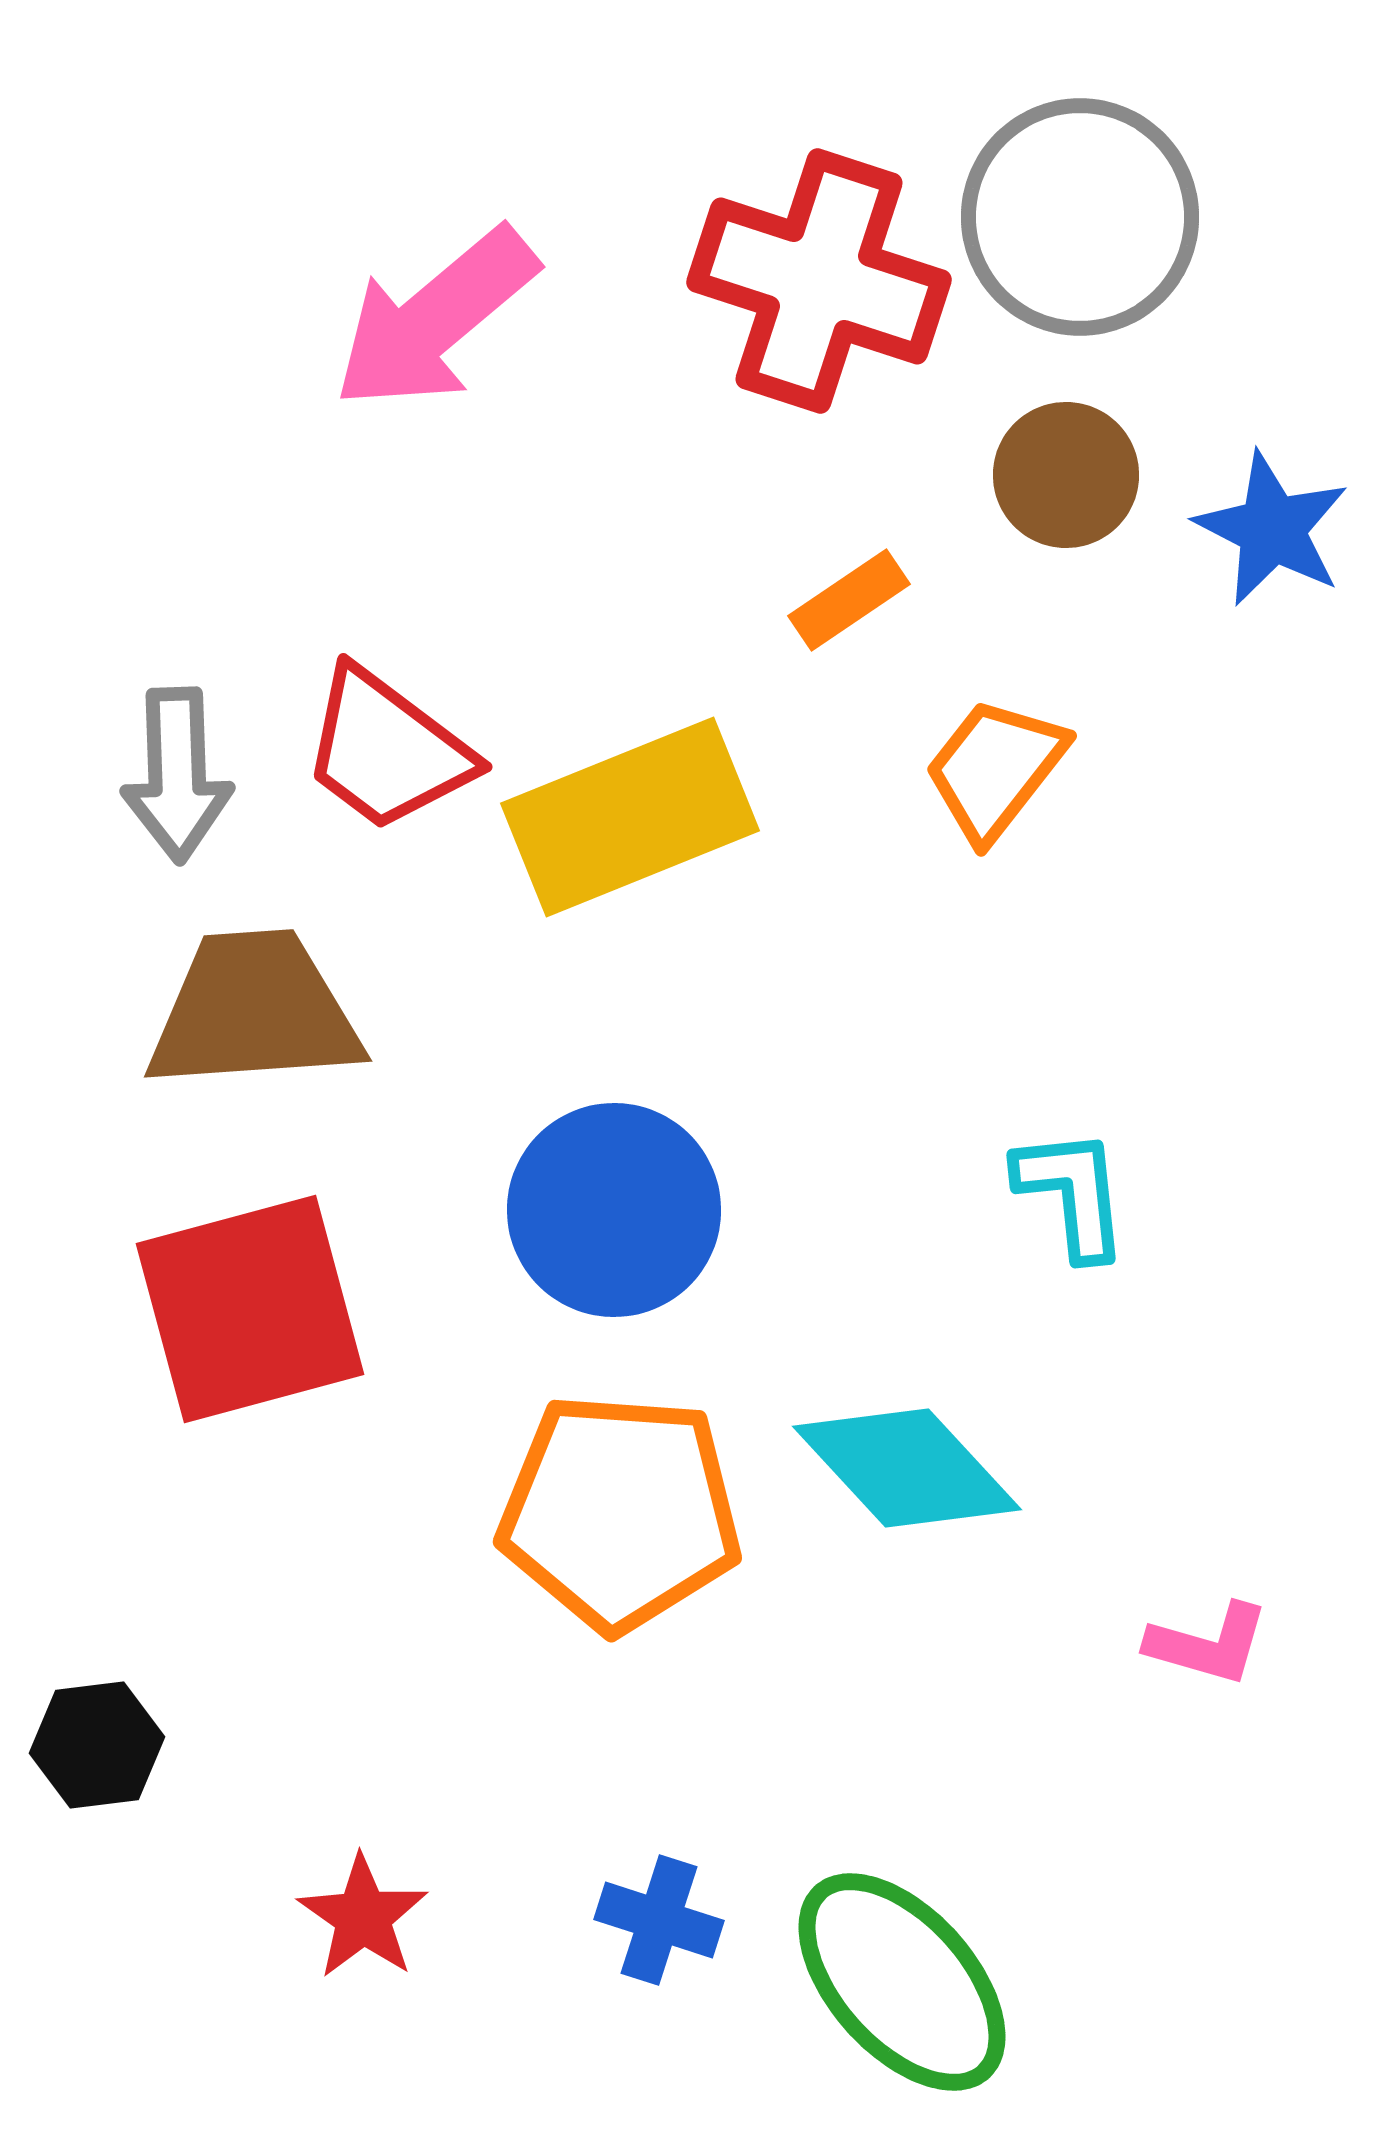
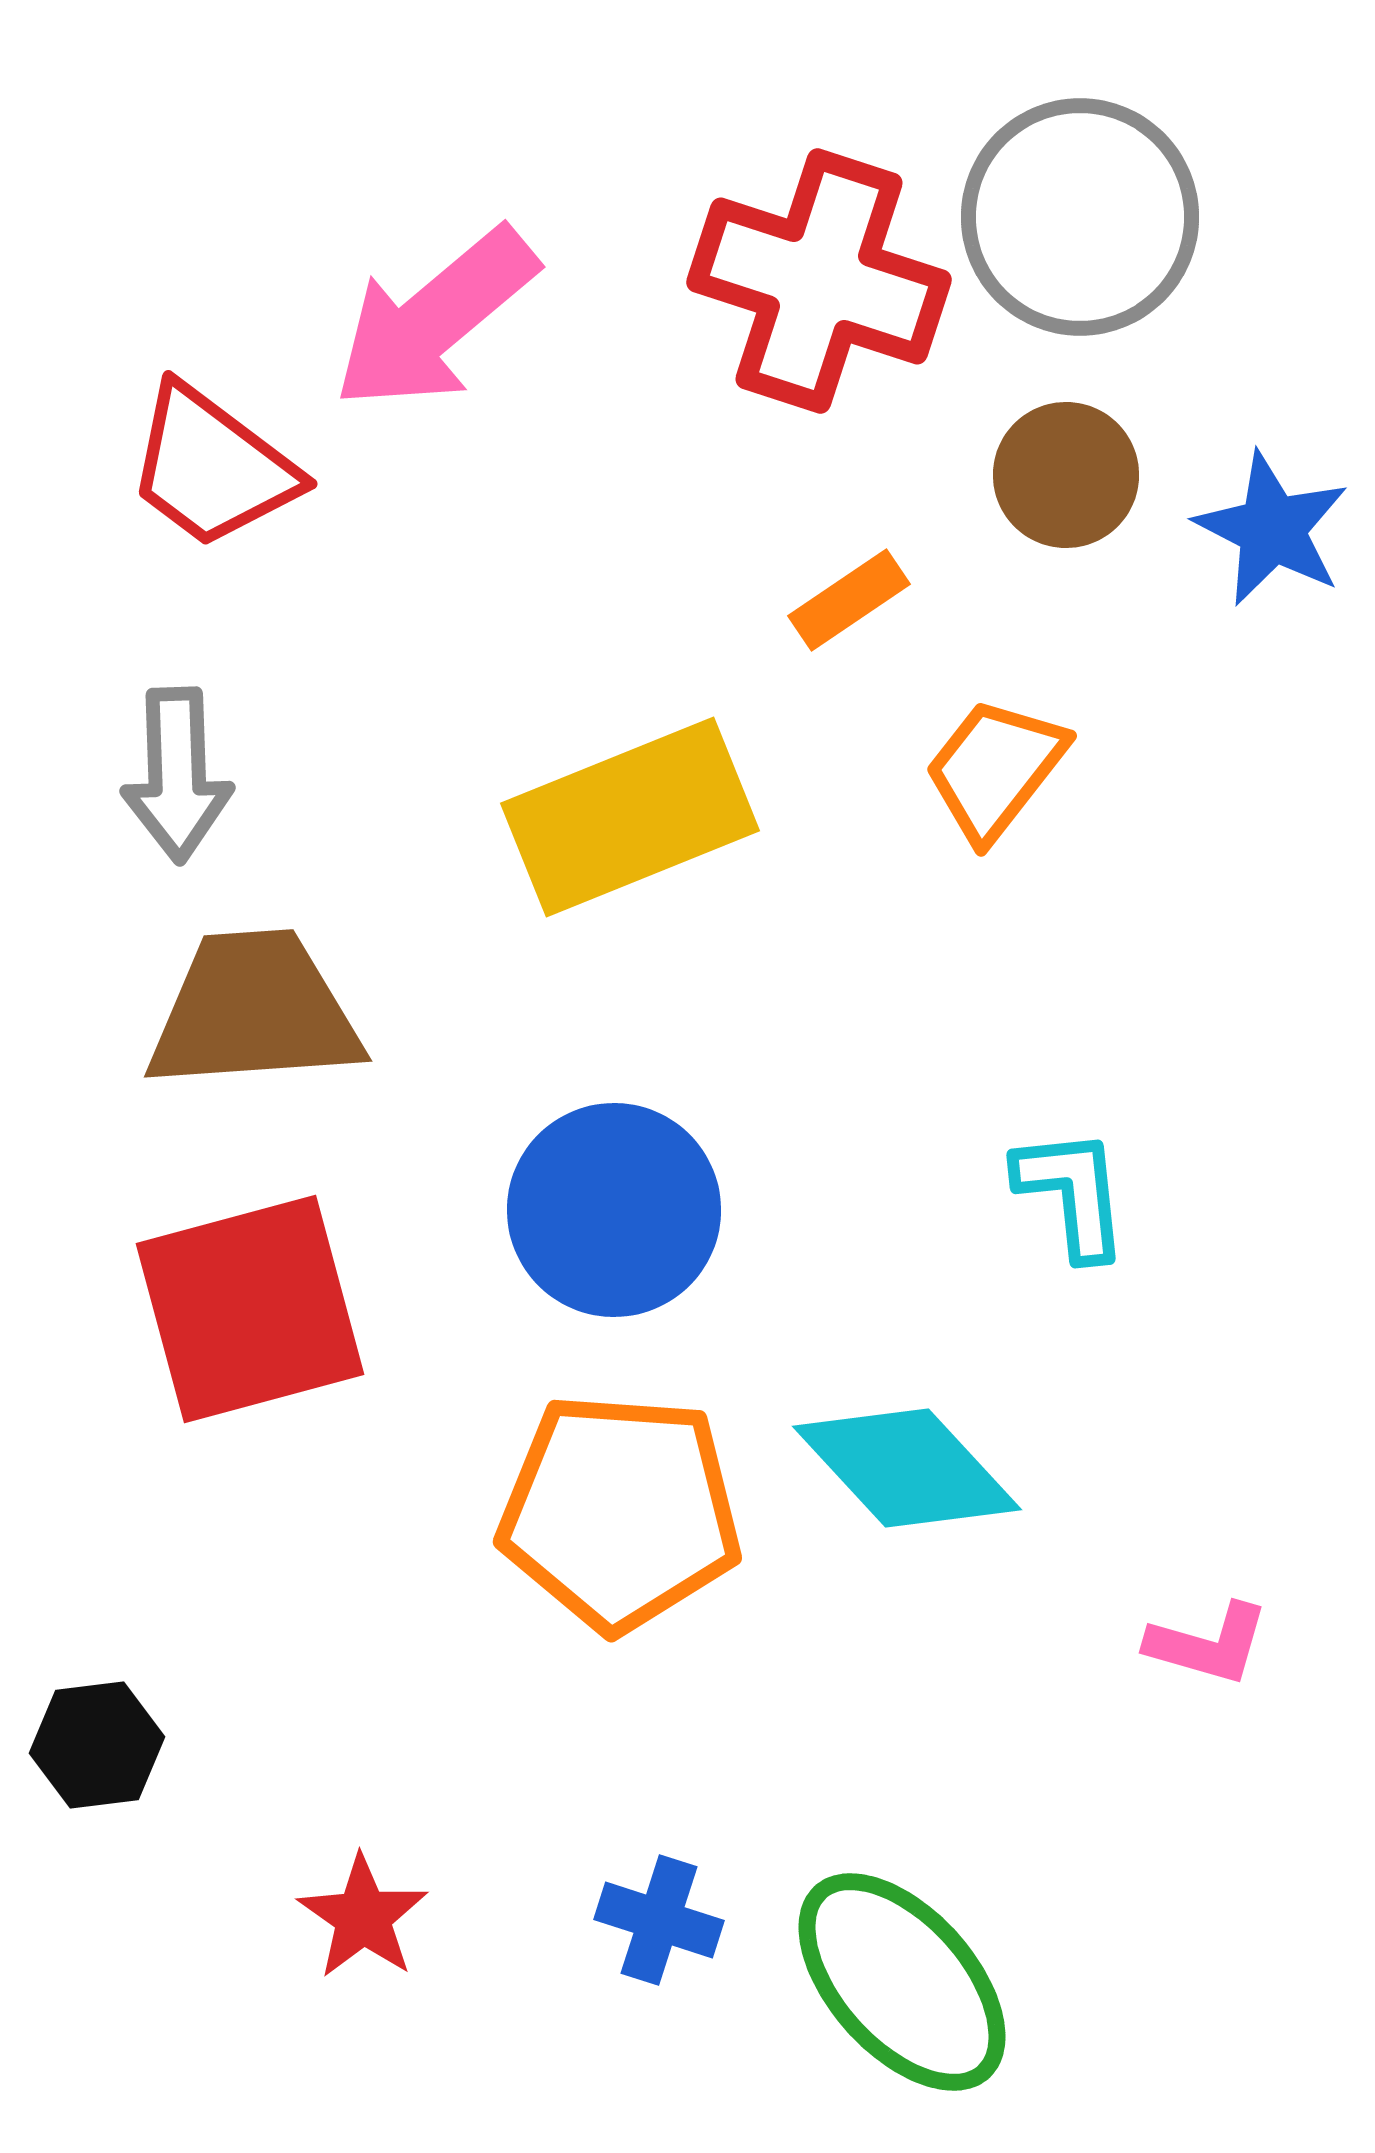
red trapezoid: moved 175 px left, 283 px up
